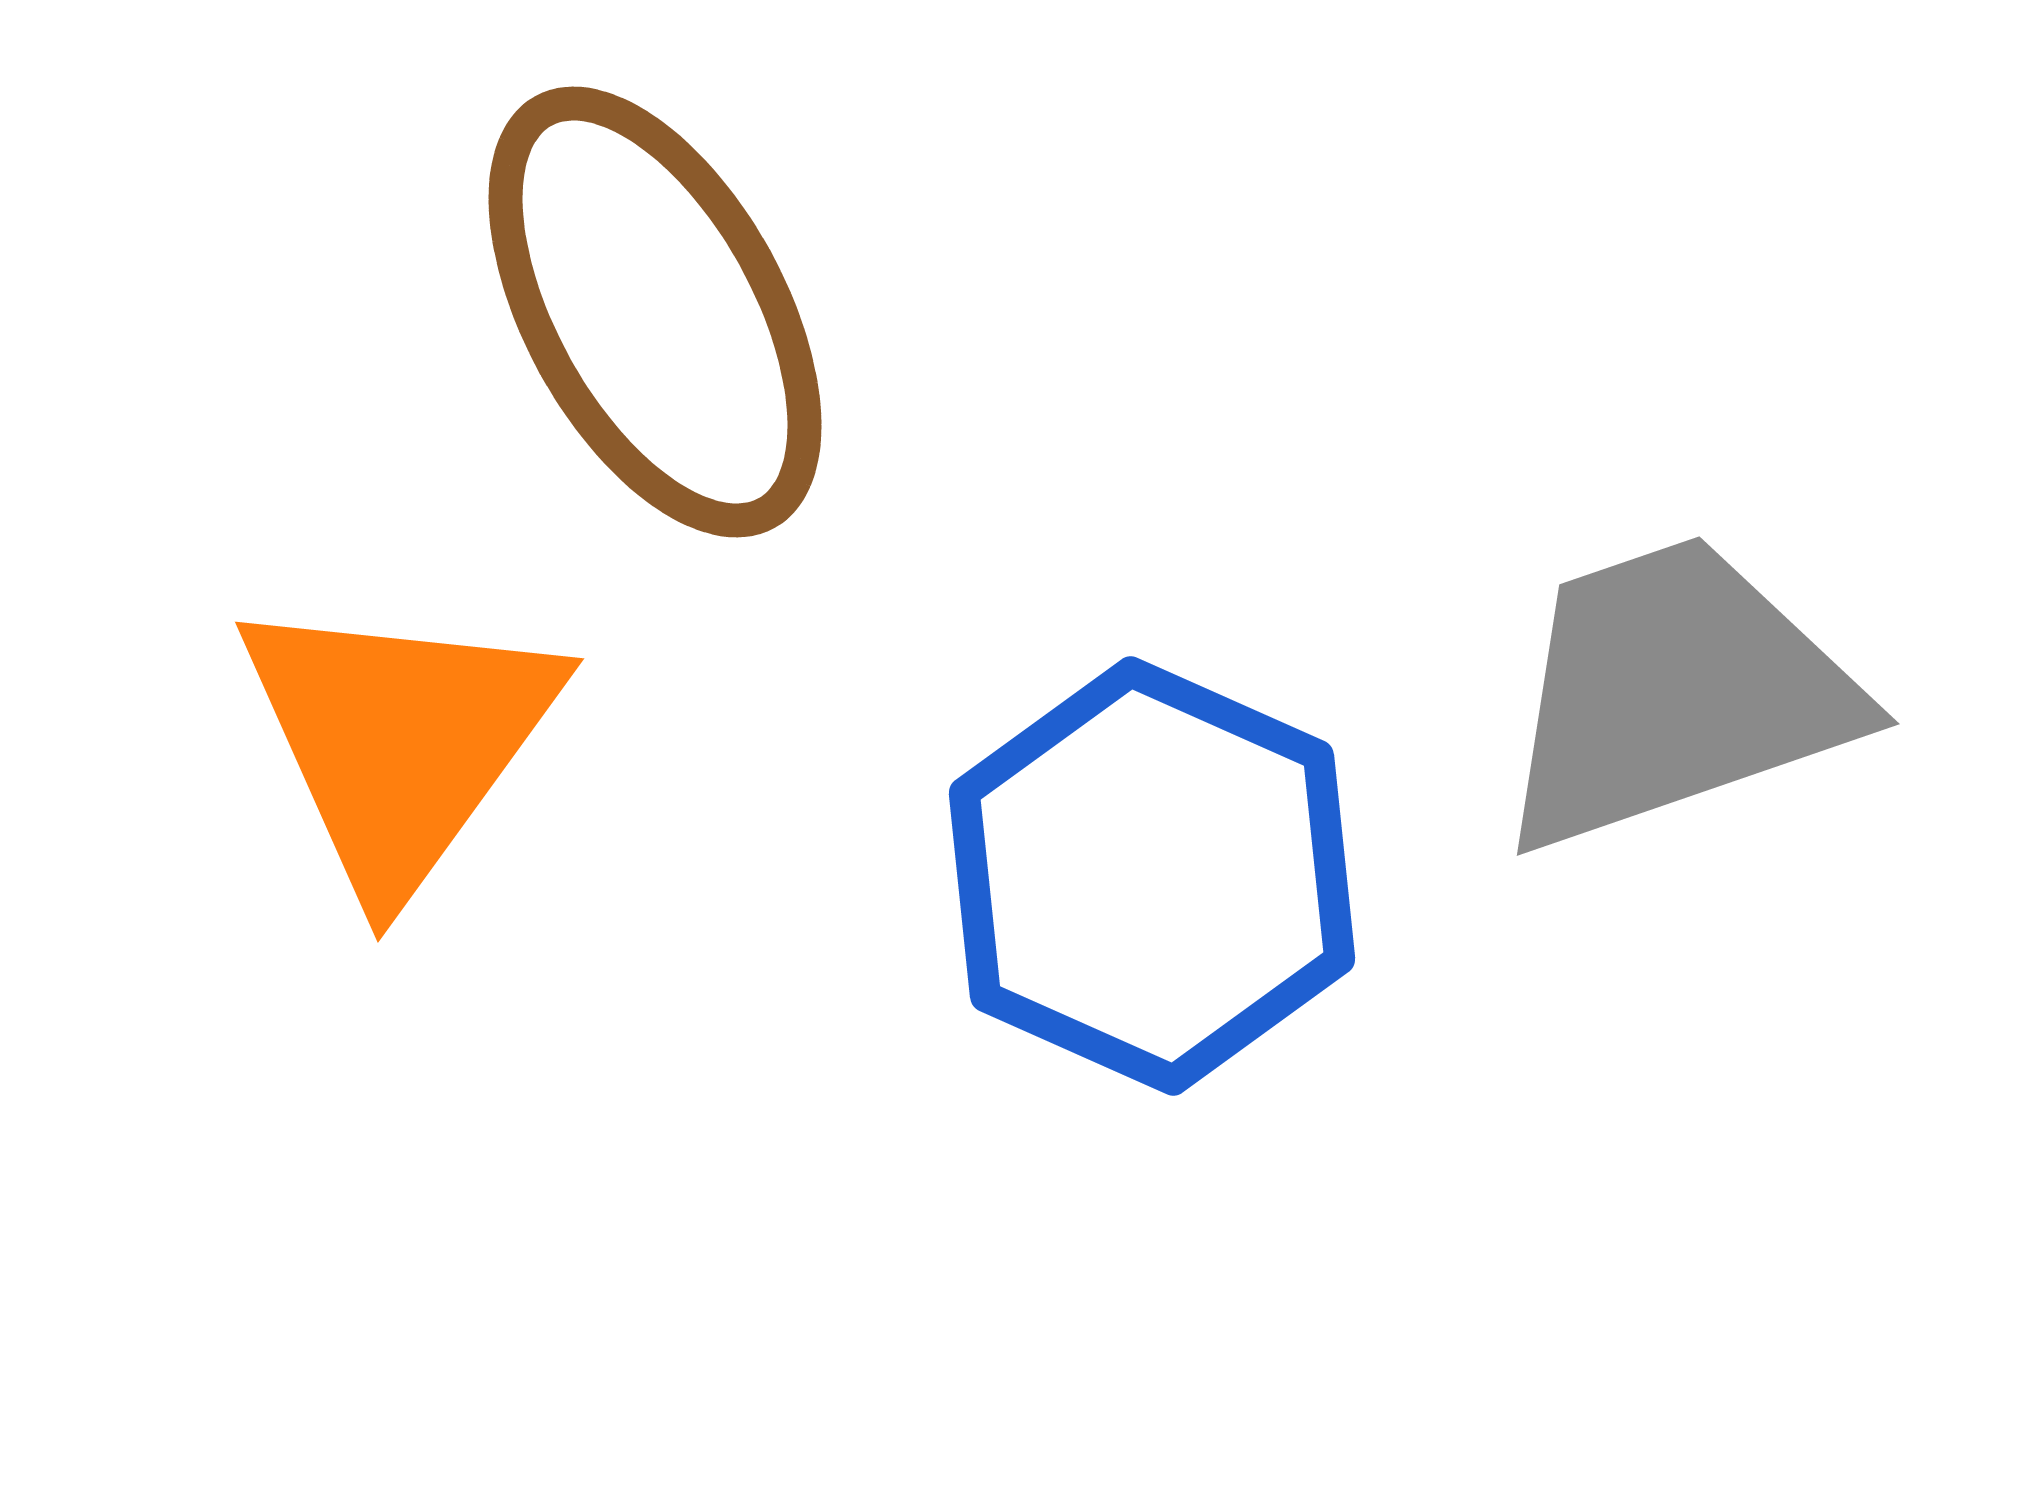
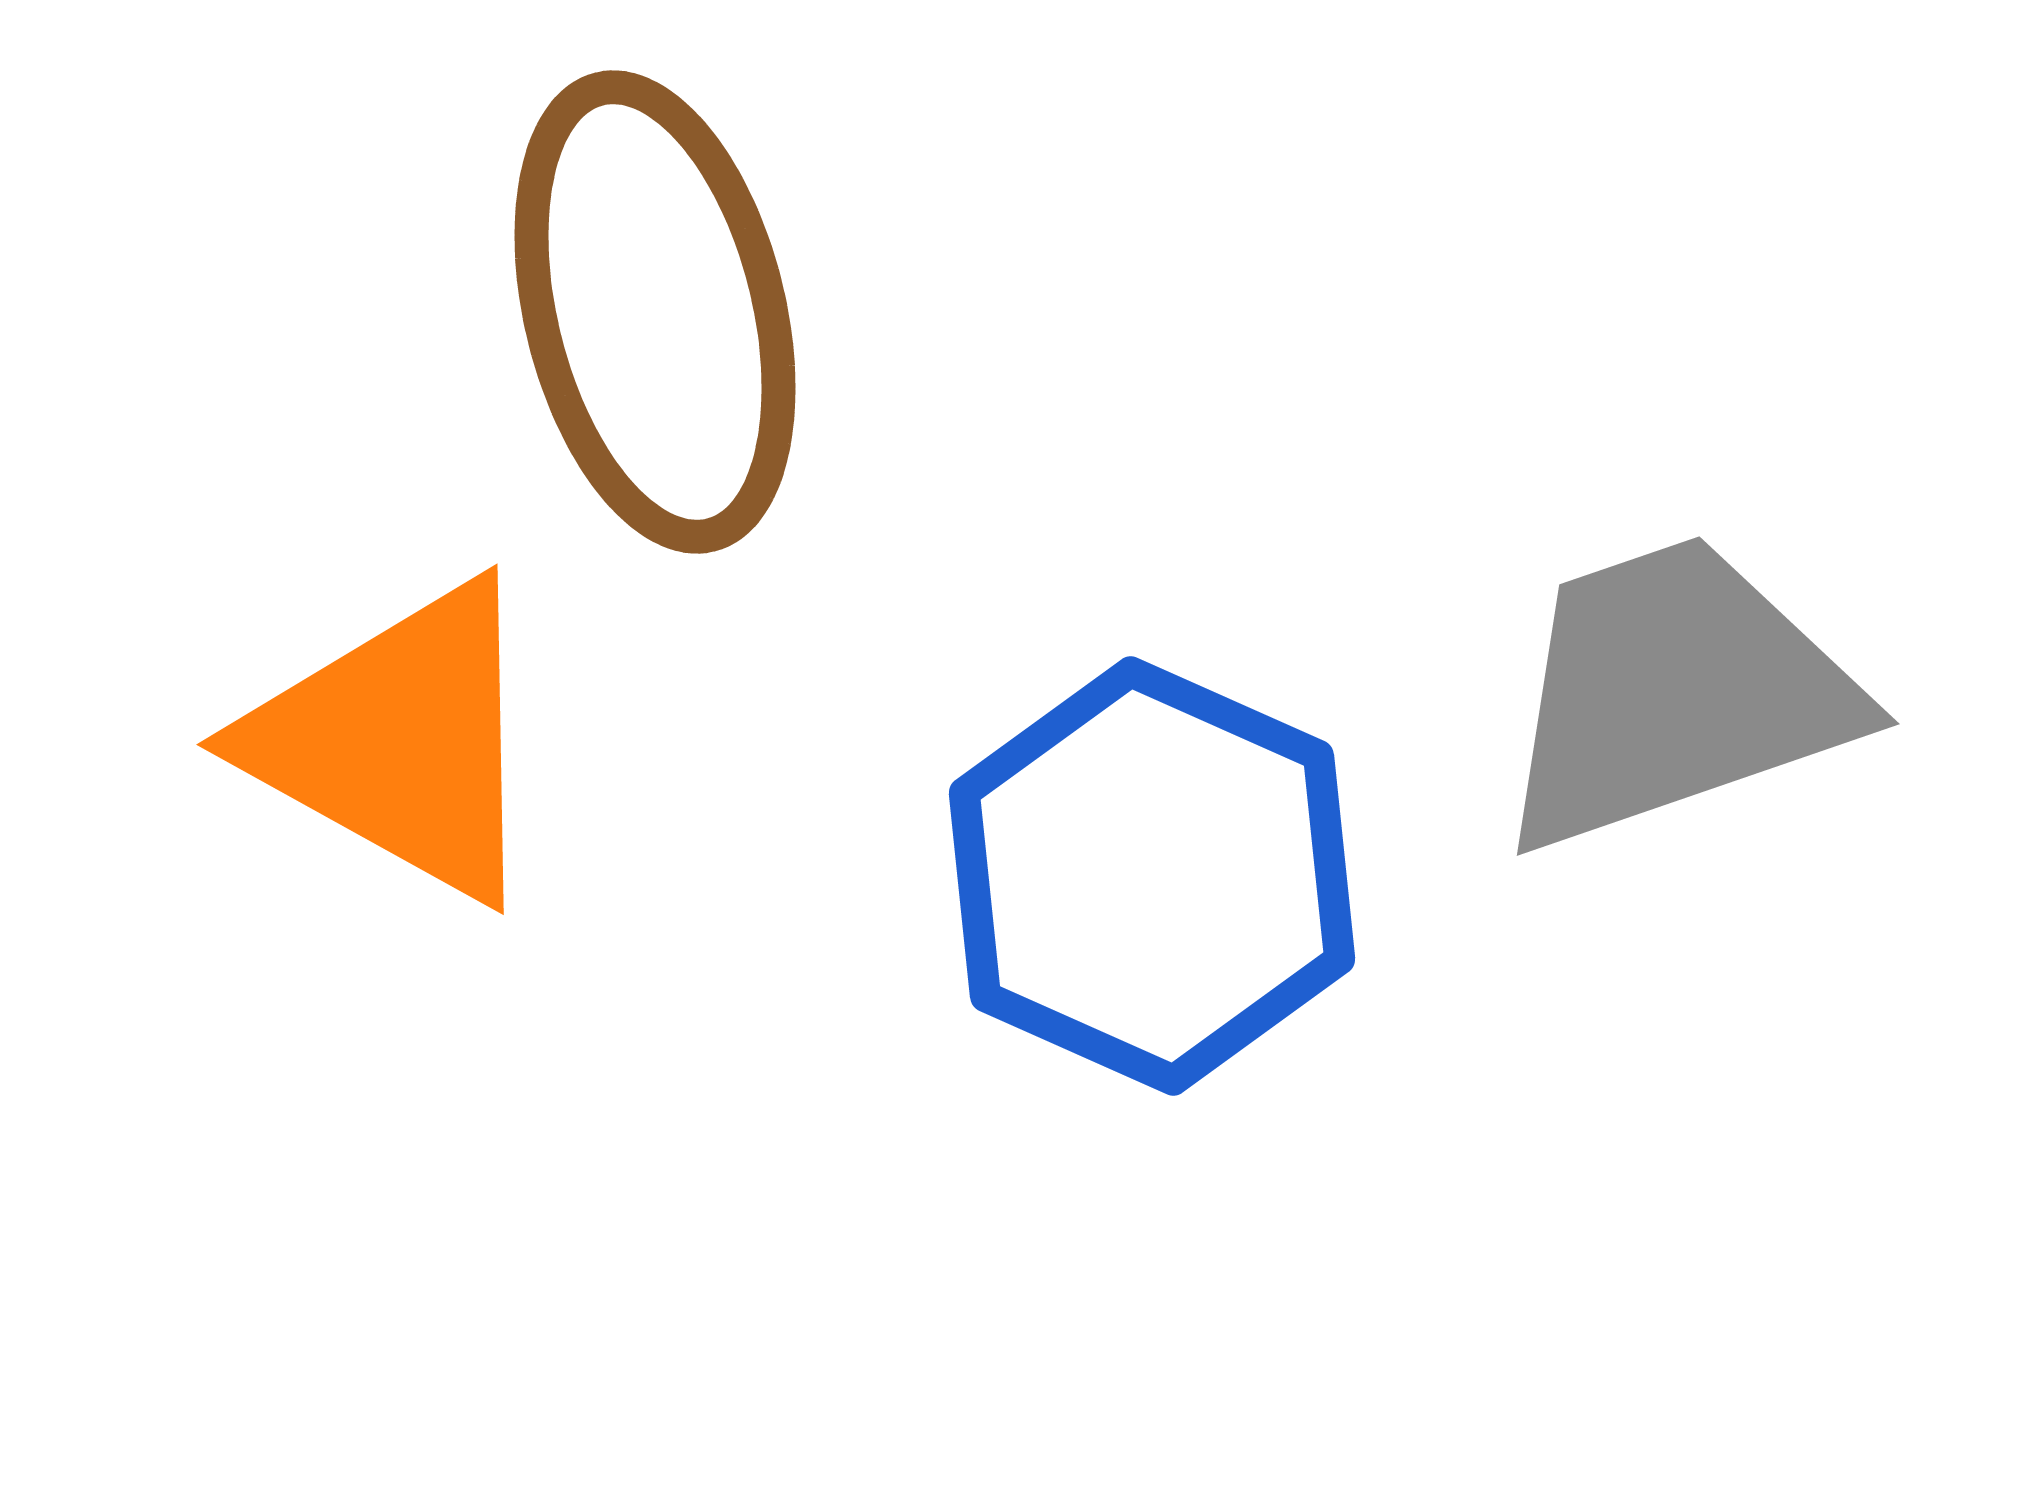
brown ellipse: rotated 15 degrees clockwise
orange triangle: rotated 37 degrees counterclockwise
